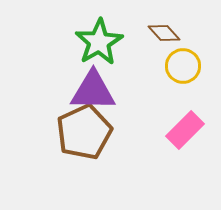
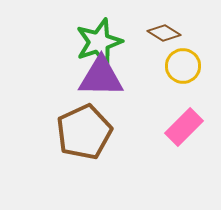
brown diamond: rotated 16 degrees counterclockwise
green star: rotated 12 degrees clockwise
purple triangle: moved 8 px right, 14 px up
pink rectangle: moved 1 px left, 3 px up
